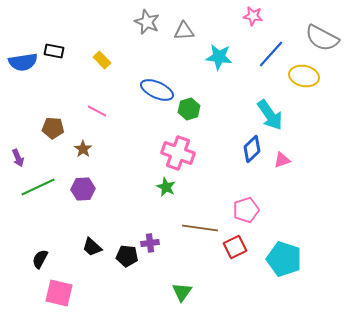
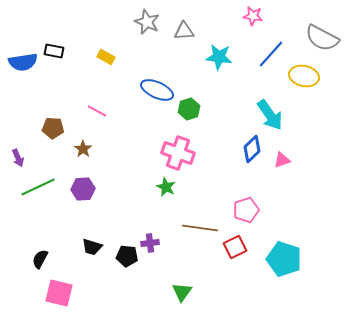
yellow rectangle: moved 4 px right, 3 px up; rotated 18 degrees counterclockwise
black trapezoid: rotated 25 degrees counterclockwise
